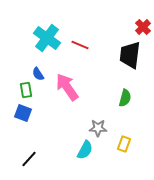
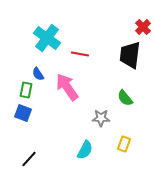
red line: moved 9 px down; rotated 12 degrees counterclockwise
green rectangle: rotated 21 degrees clockwise
green semicircle: rotated 126 degrees clockwise
gray star: moved 3 px right, 10 px up
